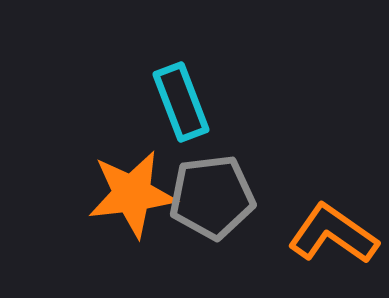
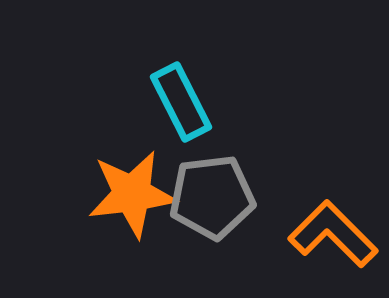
cyan rectangle: rotated 6 degrees counterclockwise
orange L-shape: rotated 10 degrees clockwise
